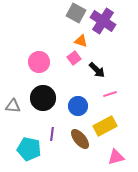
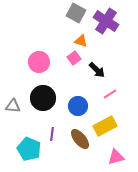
purple cross: moved 3 px right
pink line: rotated 16 degrees counterclockwise
cyan pentagon: rotated 10 degrees clockwise
